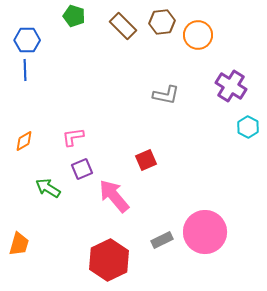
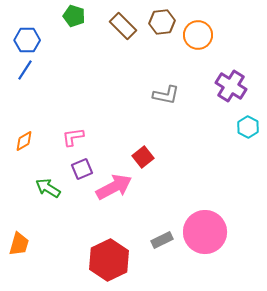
blue line: rotated 35 degrees clockwise
red square: moved 3 px left, 3 px up; rotated 15 degrees counterclockwise
pink arrow: moved 9 px up; rotated 102 degrees clockwise
